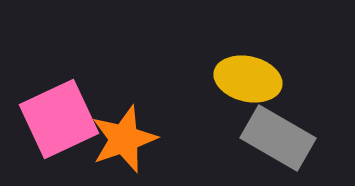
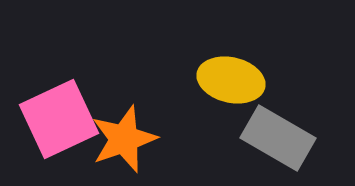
yellow ellipse: moved 17 px left, 1 px down
